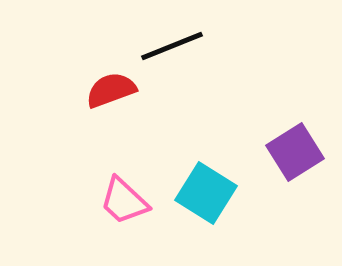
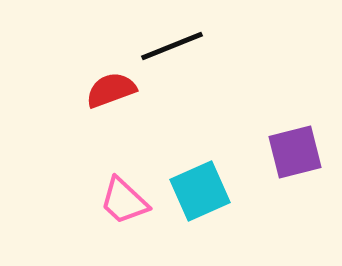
purple square: rotated 18 degrees clockwise
cyan square: moved 6 px left, 2 px up; rotated 34 degrees clockwise
